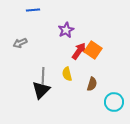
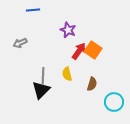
purple star: moved 2 px right; rotated 21 degrees counterclockwise
